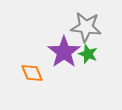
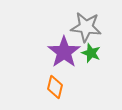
green star: moved 3 px right, 1 px up
orange diamond: moved 23 px right, 14 px down; rotated 35 degrees clockwise
